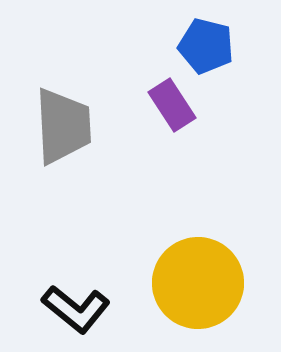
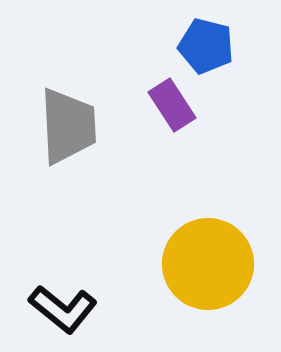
gray trapezoid: moved 5 px right
yellow circle: moved 10 px right, 19 px up
black L-shape: moved 13 px left
